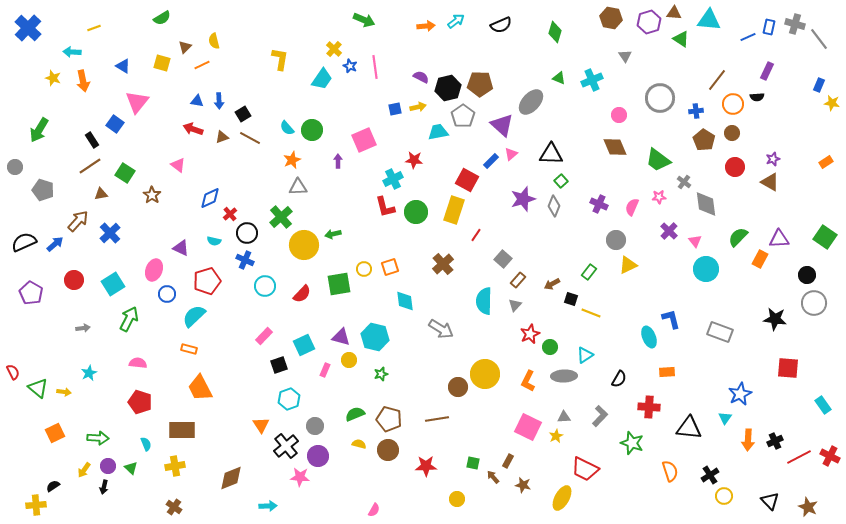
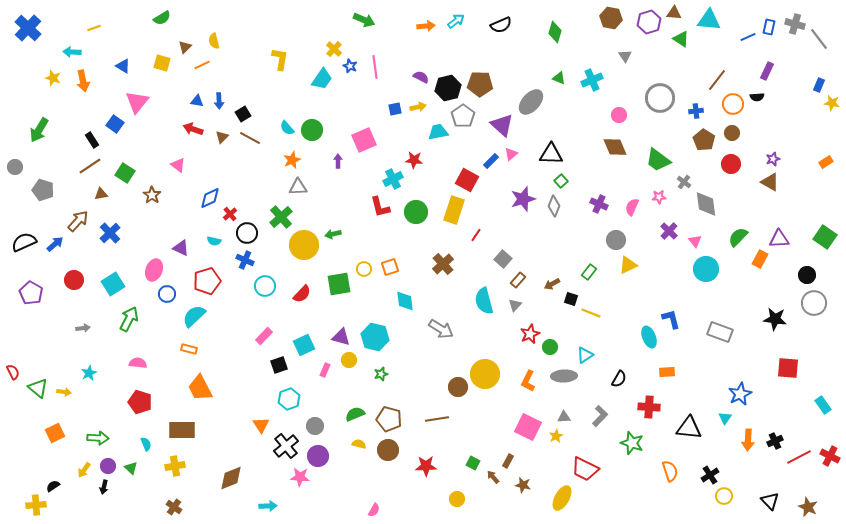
brown triangle at (222, 137): rotated 24 degrees counterclockwise
red circle at (735, 167): moved 4 px left, 3 px up
red L-shape at (385, 207): moved 5 px left
cyan semicircle at (484, 301): rotated 16 degrees counterclockwise
green square at (473, 463): rotated 16 degrees clockwise
